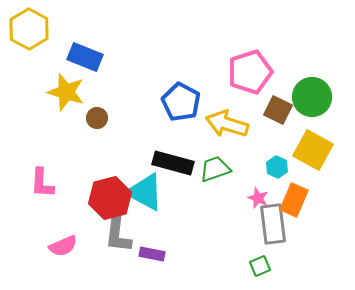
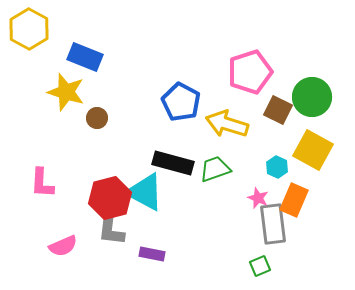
gray L-shape: moved 7 px left, 7 px up
